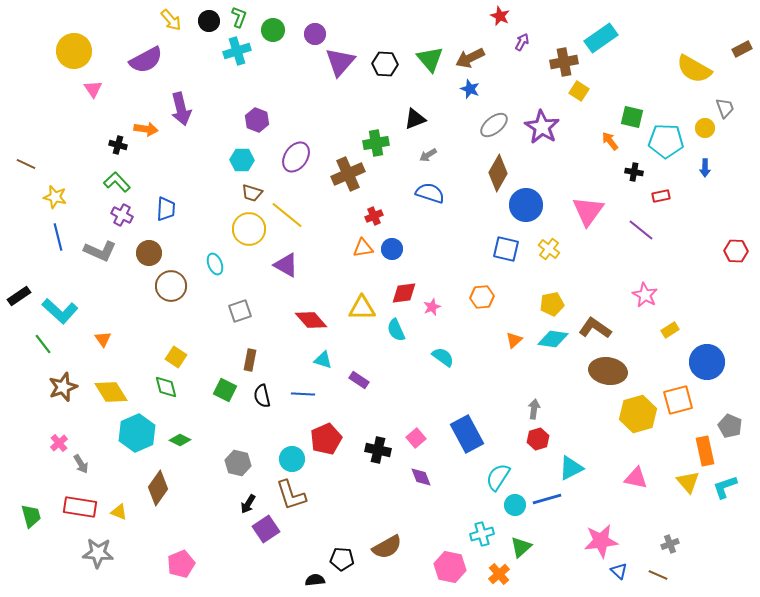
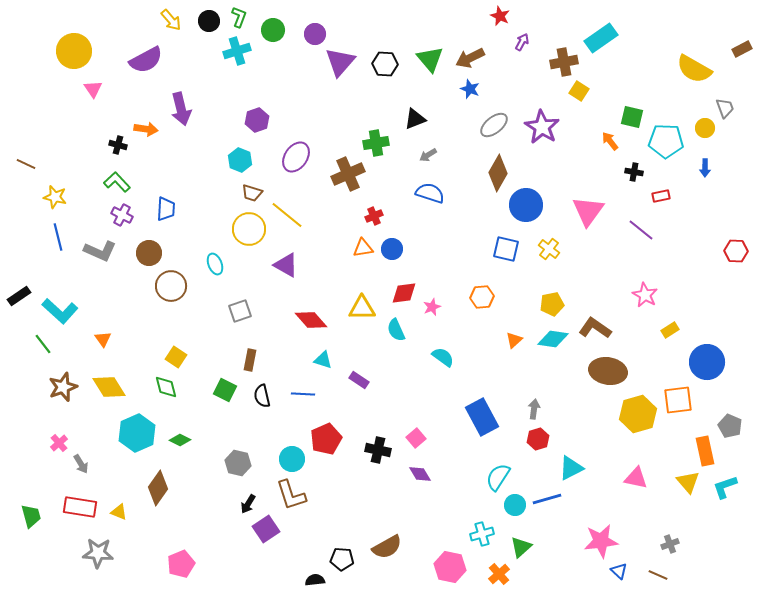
purple hexagon at (257, 120): rotated 20 degrees clockwise
cyan hexagon at (242, 160): moved 2 px left; rotated 20 degrees clockwise
yellow diamond at (111, 392): moved 2 px left, 5 px up
orange square at (678, 400): rotated 8 degrees clockwise
blue rectangle at (467, 434): moved 15 px right, 17 px up
purple diamond at (421, 477): moved 1 px left, 3 px up; rotated 10 degrees counterclockwise
